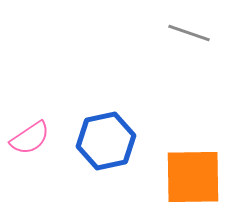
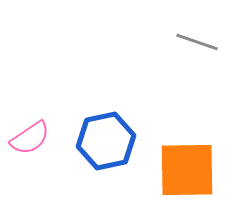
gray line: moved 8 px right, 9 px down
orange square: moved 6 px left, 7 px up
